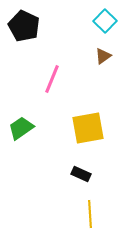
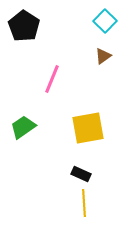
black pentagon: rotated 8 degrees clockwise
green trapezoid: moved 2 px right, 1 px up
yellow line: moved 6 px left, 11 px up
